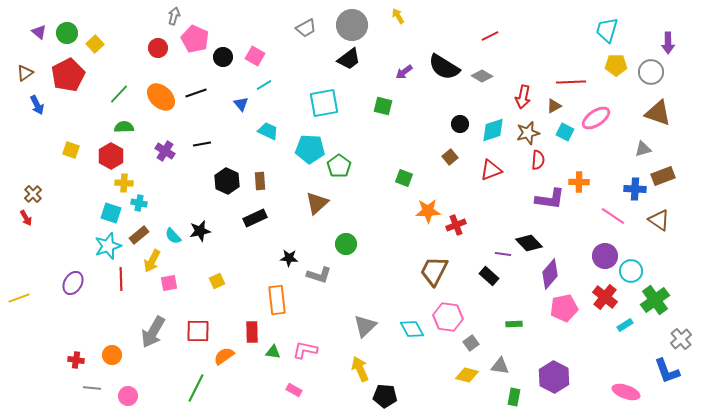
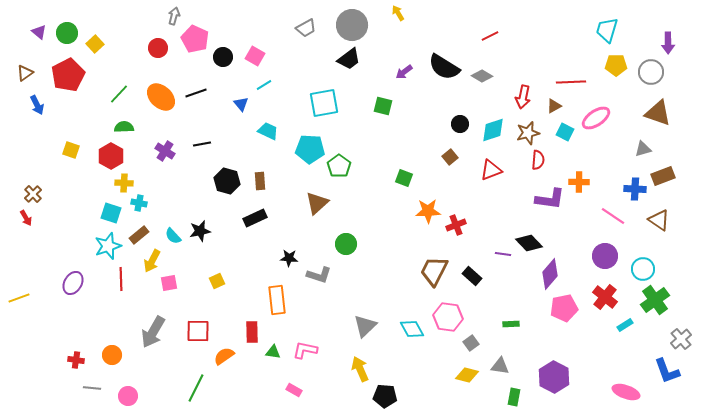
yellow arrow at (398, 16): moved 3 px up
black hexagon at (227, 181): rotated 10 degrees counterclockwise
cyan circle at (631, 271): moved 12 px right, 2 px up
black rectangle at (489, 276): moved 17 px left
green rectangle at (514, 324): moved 3 px left
